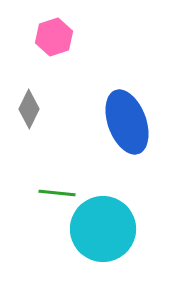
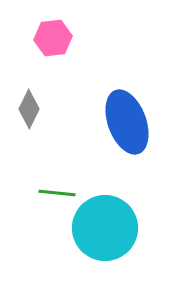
pink hexagon: moved 1 px left, 1 px down; rotated 12 degrees clockwise
cyan circle: moved 2 px right, 1 px up
